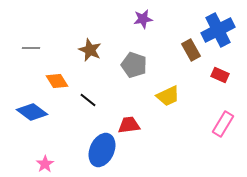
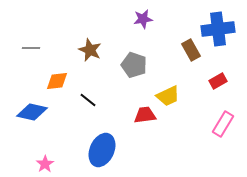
blue cross: moved 1 px up; rotated 20 degrees clockwise
red rectangle: moved 2 px left, 6 px down; rotated 54 degrees counterclockwise
orange diamond: rotated 65 degrees counterclockwise
blue diamond: rotated 24 degrees counterclockwise
red trapezoid: moved 16 px right, 10 px up
